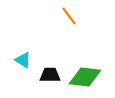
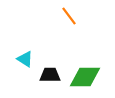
cyan triangle: moved 2 px right, 1 px up
green diamond: rotated 8 degrees counterclockwise
